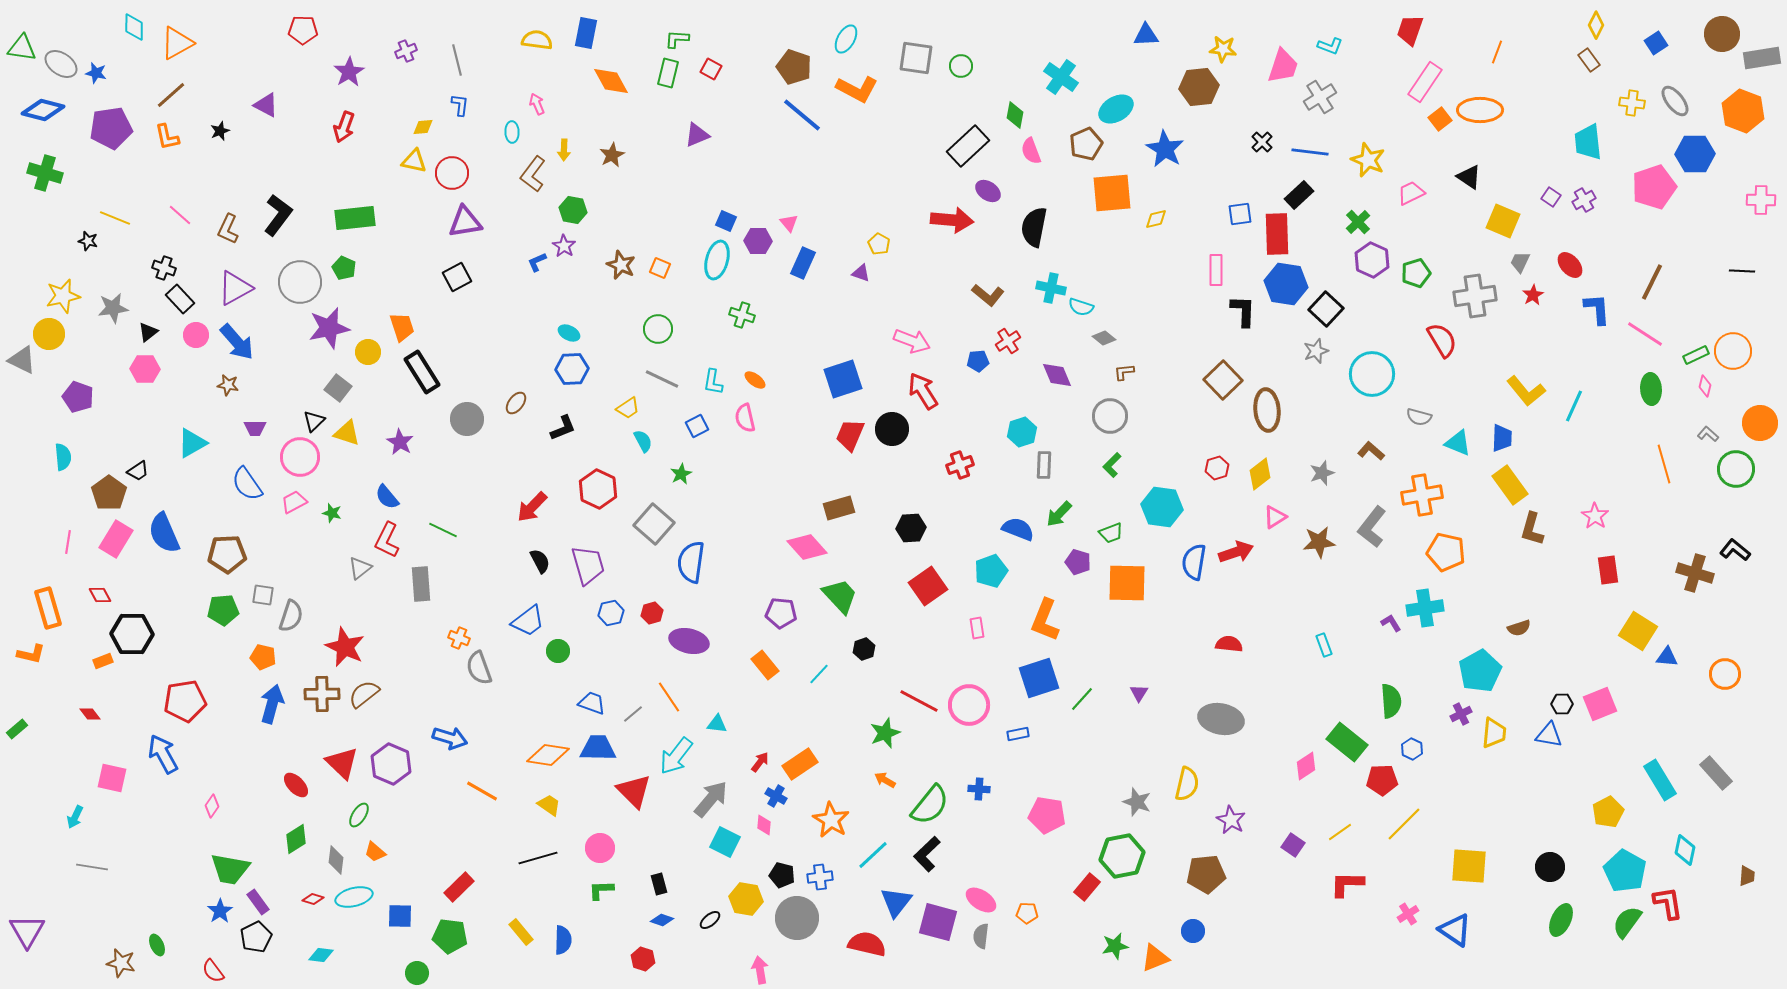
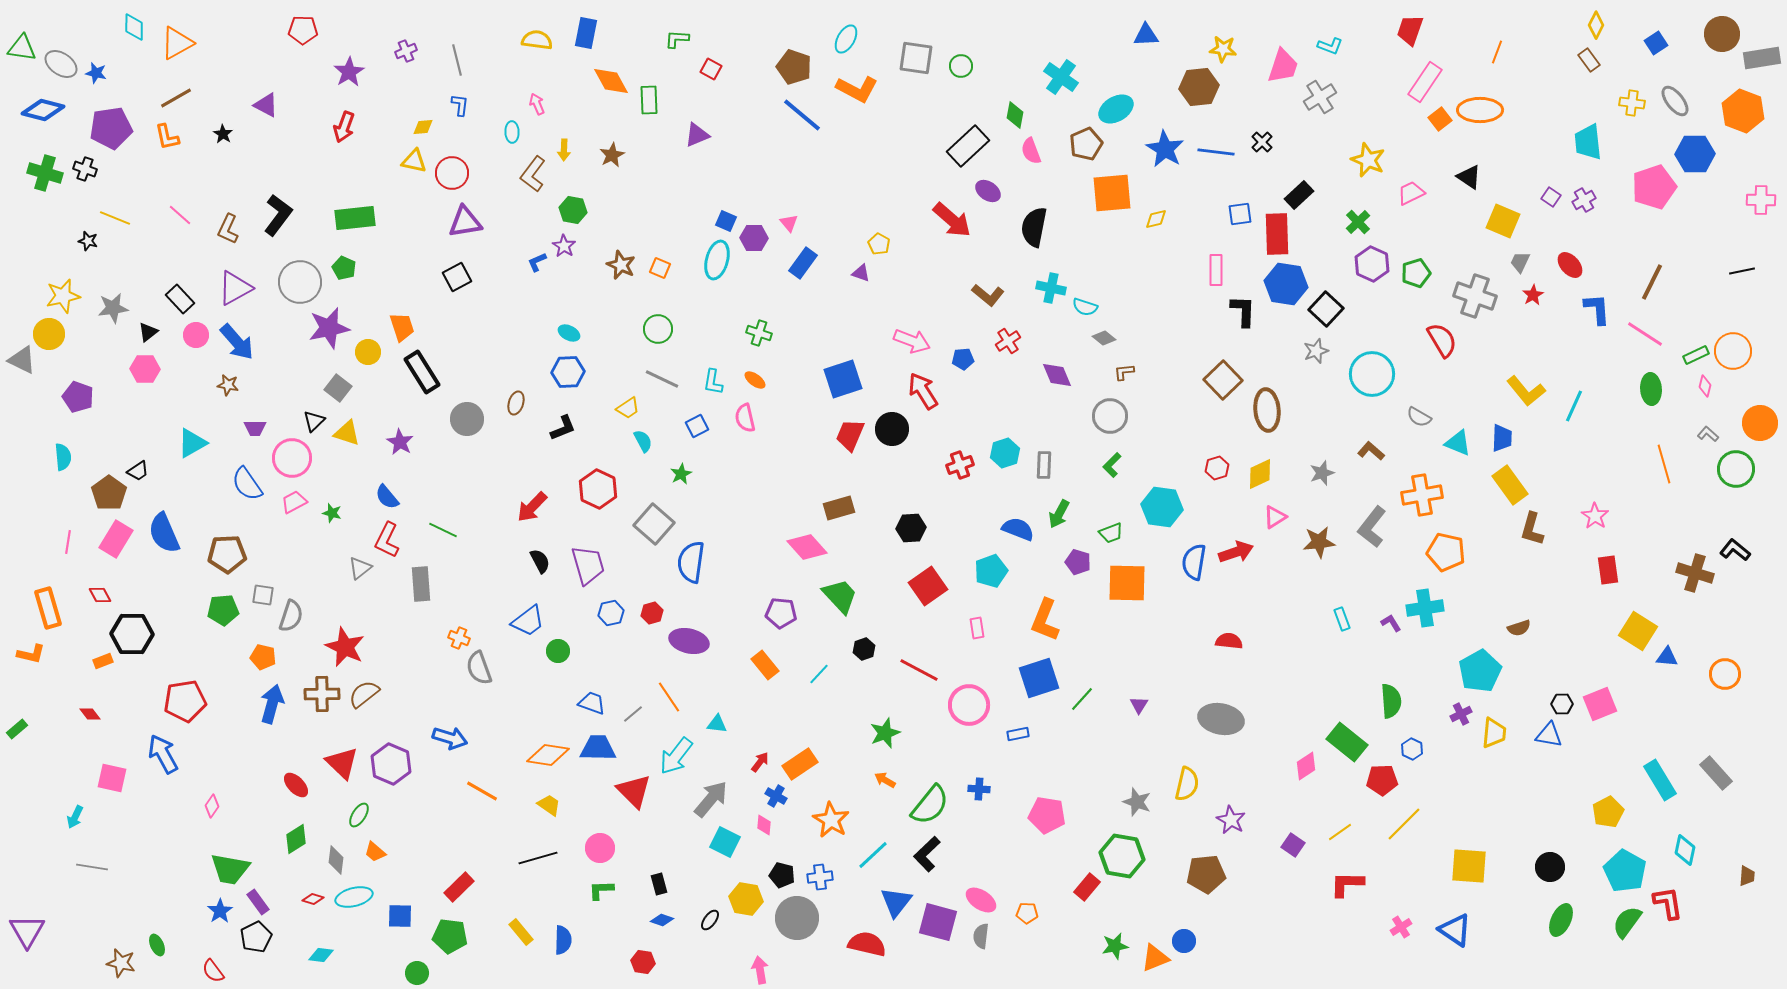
green rectangle at (668, 73): moved 19 px left, 27 px down; rotated 16 degrees counterclockwise
brown line at (171, 95): moved 5 px right, 3 px down; rotated 12 degrees clockwise
black star at (220, 131): moved 3 px right, 3 px down; rotated 18 degrees counterclockwise
blue line at (1310, 152): moved 94 px left
red arrow at (952, 220): rotated 36 degrees clockwise
purple hexagon at (758, 241): moved 4 px left, 3 px up
purple hexagon at (1372, 260): moved 4 px down
blue rectangle at (803, 263): rotated 12 degrees clockwise
black cross at (164, 268): moved 79 px left, 99 px up
black line at (1742, 271): rotated 15 degrees counterclockwise
gray cross at (1475, 296): rotated 27 degrees clockwise
cyan semicircle at (1081, 307): moved 4 px right
green cross at (742, 315): moved 17 px right, 18 px down
blue pentagon at (978, 361): moved 15 px left, 2 px up
blue hexagon at (572, 369): moved 4 px left, 3 px down
brown ellipse at (516, 403): rotated 20 degrees counterclockwise
gray semicircle at (1419, 417): rotated 15 degrees clockwise
cyan hexagon at (1022, 432): moved 17 px left, 21 px down
pink circle at (300, 457): moved 8 px left, 1 px down
yellow diamond at (1260, 474): rotated 12 degrees clockwise
green arrow at (1059, 514): rotated 16 degrees counterclockwise
red semicircle at (1229, 644): moved 3 px up
cyan rectangle at (1324, 645): moved 18 px right, 26 px up
purple triangle at (1139, 693): moved 12 px down
red line at (919, 701): moved 31 px up
green hexagon at (1122, 856): rotated 21 degrees clockwise
pink cross at (1408, 914): moved 7 px left, 13 px down
black ellipse at (710, 920): rotated 15 degrees counterclockwise
blue circle at (1193, 931): moved 9 px left, 10 px down
red hexagon at (643, 959): moved 3 px down; rotated 10 degrees counterclockwise
